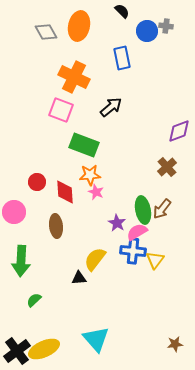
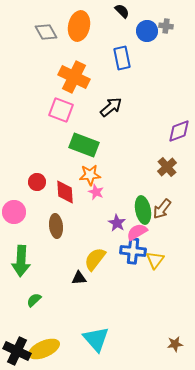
black cross: rotated 28 degrees counterclockwise
